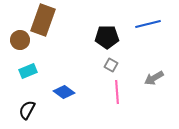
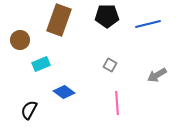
brown rectangle: moved 16 px right
black pentagon: moved 21 px up
gray square: moved 1 px left
cyan rectangle: moved 13 px right, 7 px up
gray arrow: moved 3 px right, 3 px up
pink line: moved 11 px down
black semicircle: moved 2 px right
